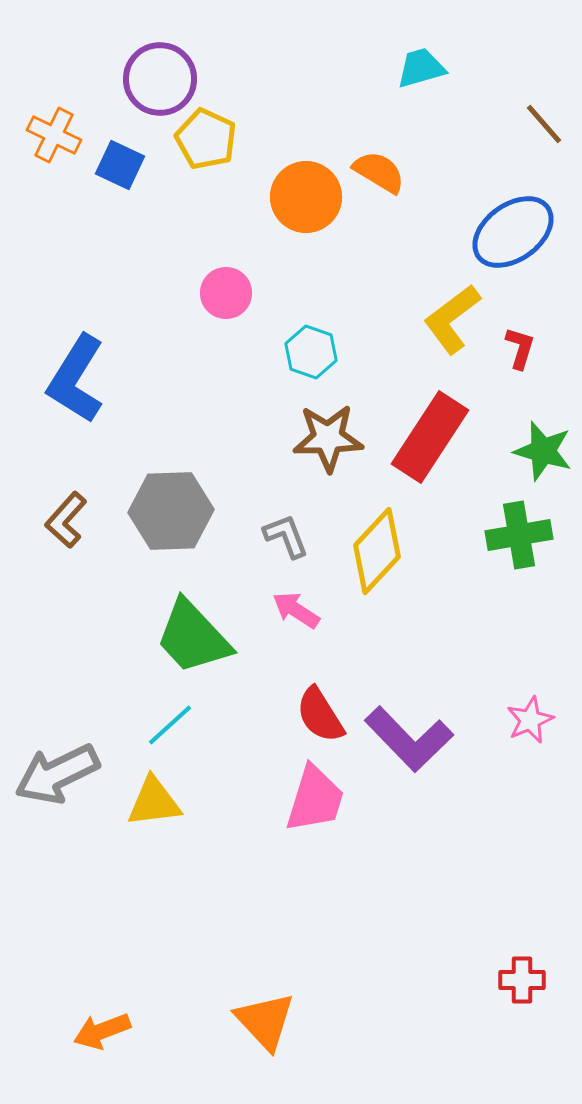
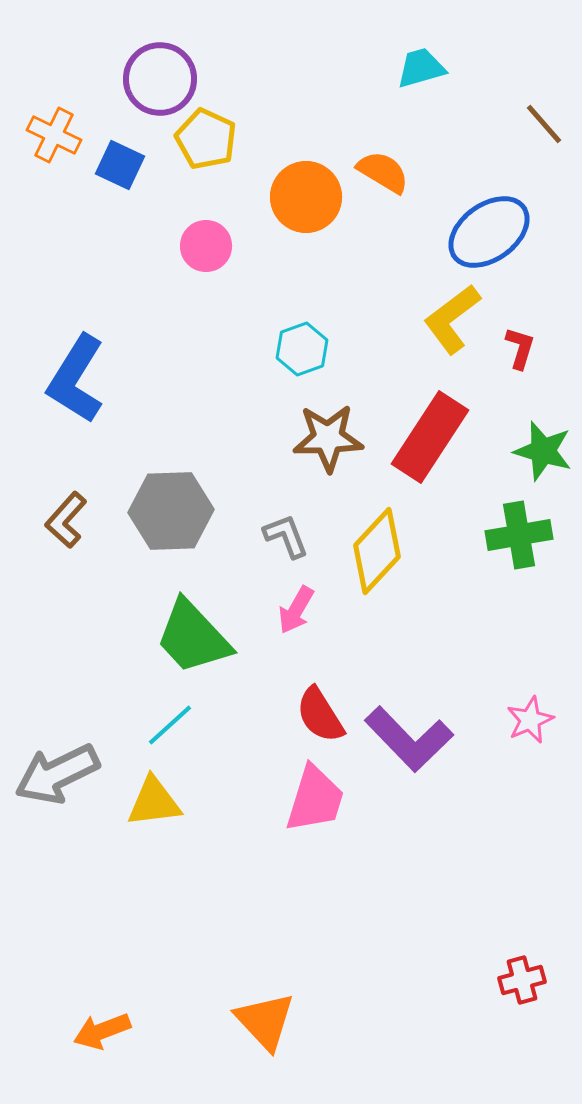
orange semicircle: moved 4 px right
blue ellipse: moved 24 px left
pink circle: moved 20 px left, 47 px up
cyan hexagon: moved 9 px left, 3 px up; rotated 21 degrees clockwise
pink arrow: rotated 93 degrees counterclockwise
red cross: rotated 15 degrees counterclockwise
